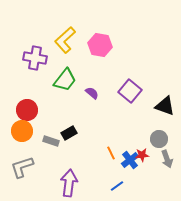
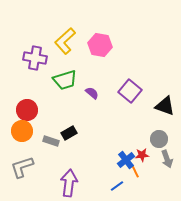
yellow L-shape: moved 1 px down
green trapezoid: rotated 35 degrees clockwise
orange line: moved 24 px right, 18 px down
blue cross: moved 4 px left
